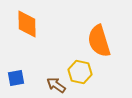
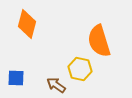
orange diamond: rotated 16 degrees clockwise
yellow hexagon: moved 3 px up
blue square: rotated 12 degrees clockwise
